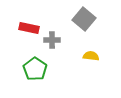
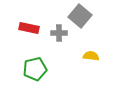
gray square: moved 4 px left, 3 px up
gray cross: moved 7 px right, 7 px up
green pentagon: rotated 25 degrees clockwise
